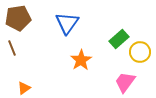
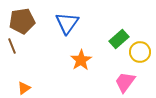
brown pentagon: moved 4 px right, 3 px down
brown line: moved 2 px up
